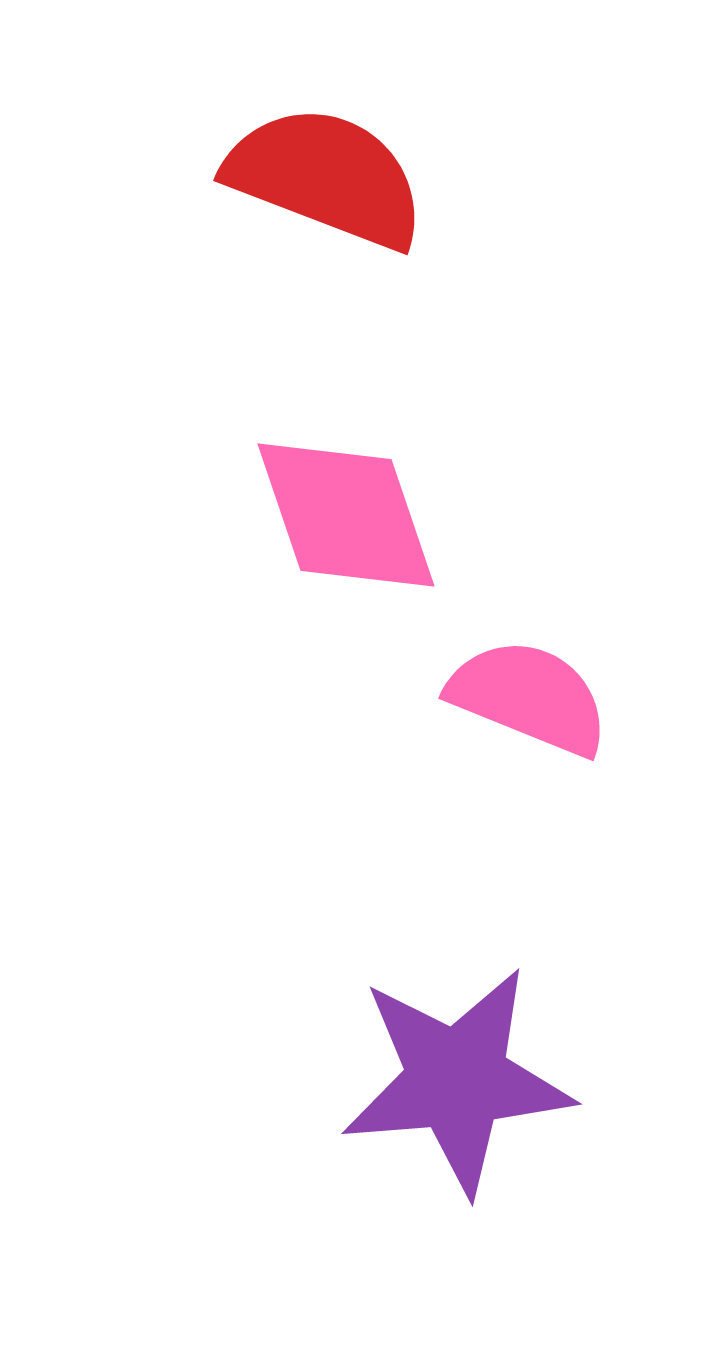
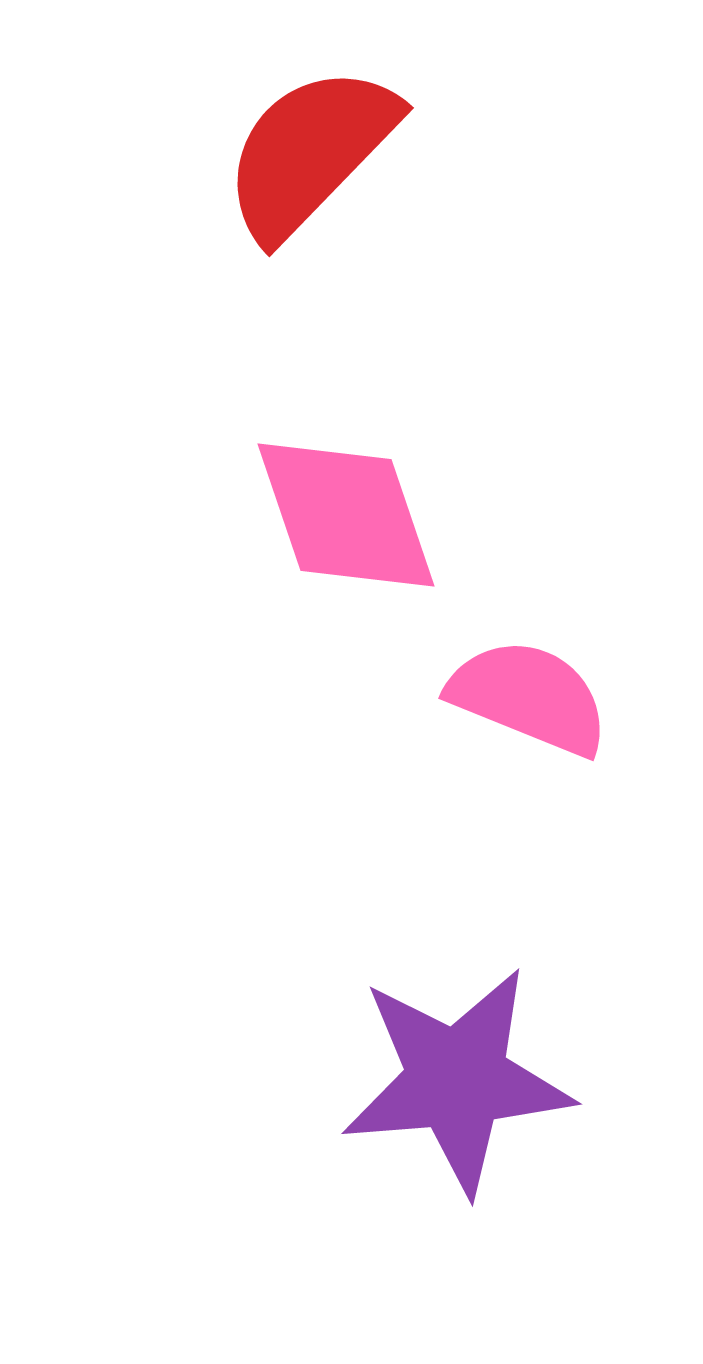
red semicircle: moved 16 px left, 25 px up; rotated 67 degrees counterclockwise
